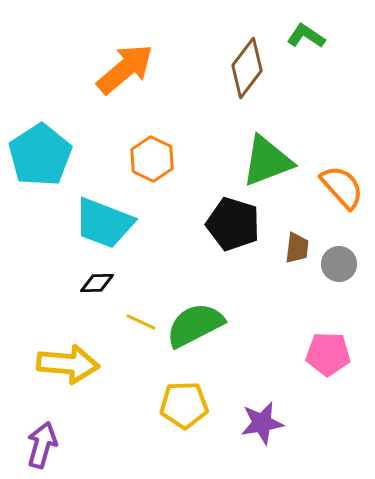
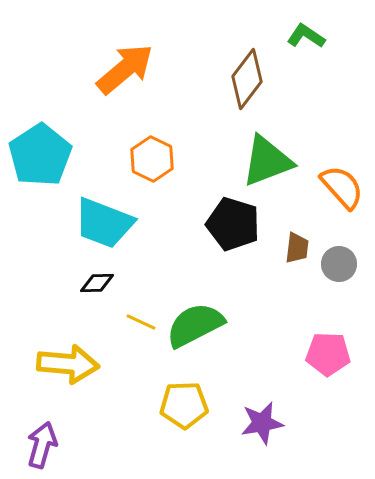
brown diamond: moved 11 px down
